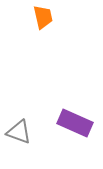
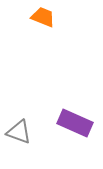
orange trapezoid: rotated 55 degrees counterclockwise
